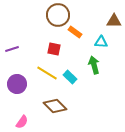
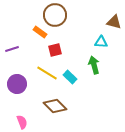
brown circle: moved 3 px left
brown triangle: moved 1 px down; rotated 14 degrees clockwise
orange rectangle: moved 35 px left
red square: moved 1 px right, 1 px down; rotated 24 degrees counterclockwise
pink semicircle: rotated 56 degrees counterclockwise
